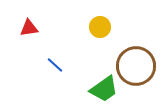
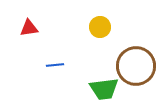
blue line: rotated 48 degrees counterclockwise
green trapezoid: rotated 28 degrees clockwise
